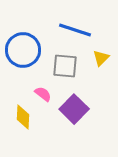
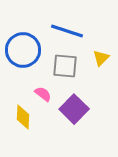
blue line: moved 8 px left, 1 px down
